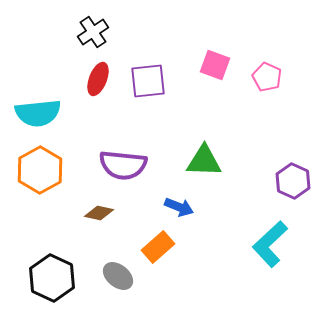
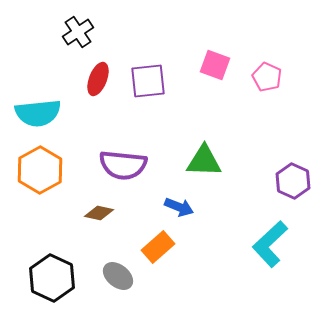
black cross: moved 15 px left
